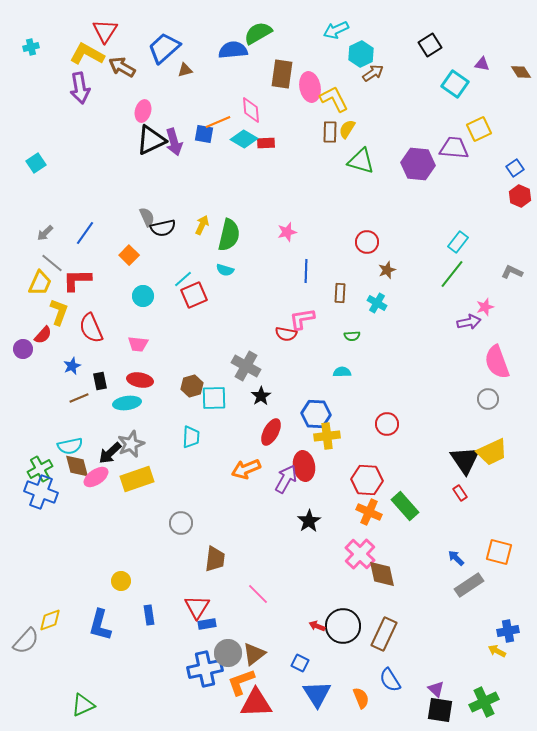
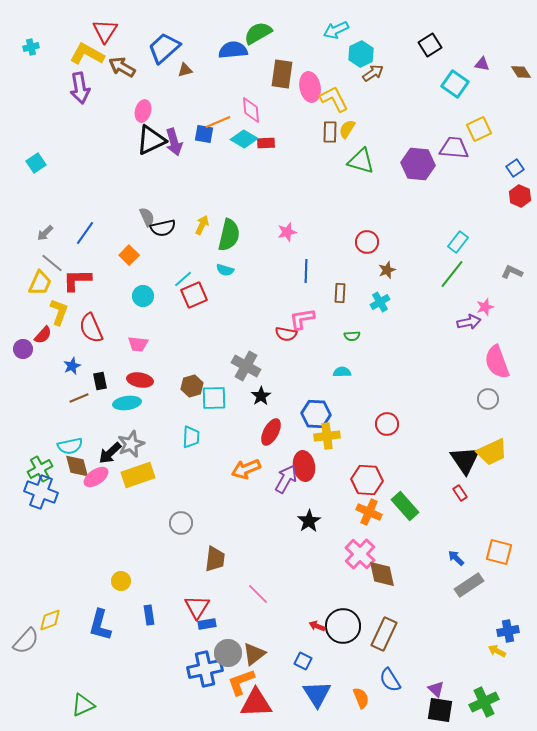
cyan cross at (377, 303): moved 3 px right, 1 px up; rotated 30 degrees clockwise
yellow rectangle at (137, 479): moved 1 px right, 4 px up
blue square at (300, 663): moved 3 px right, 2 px up
